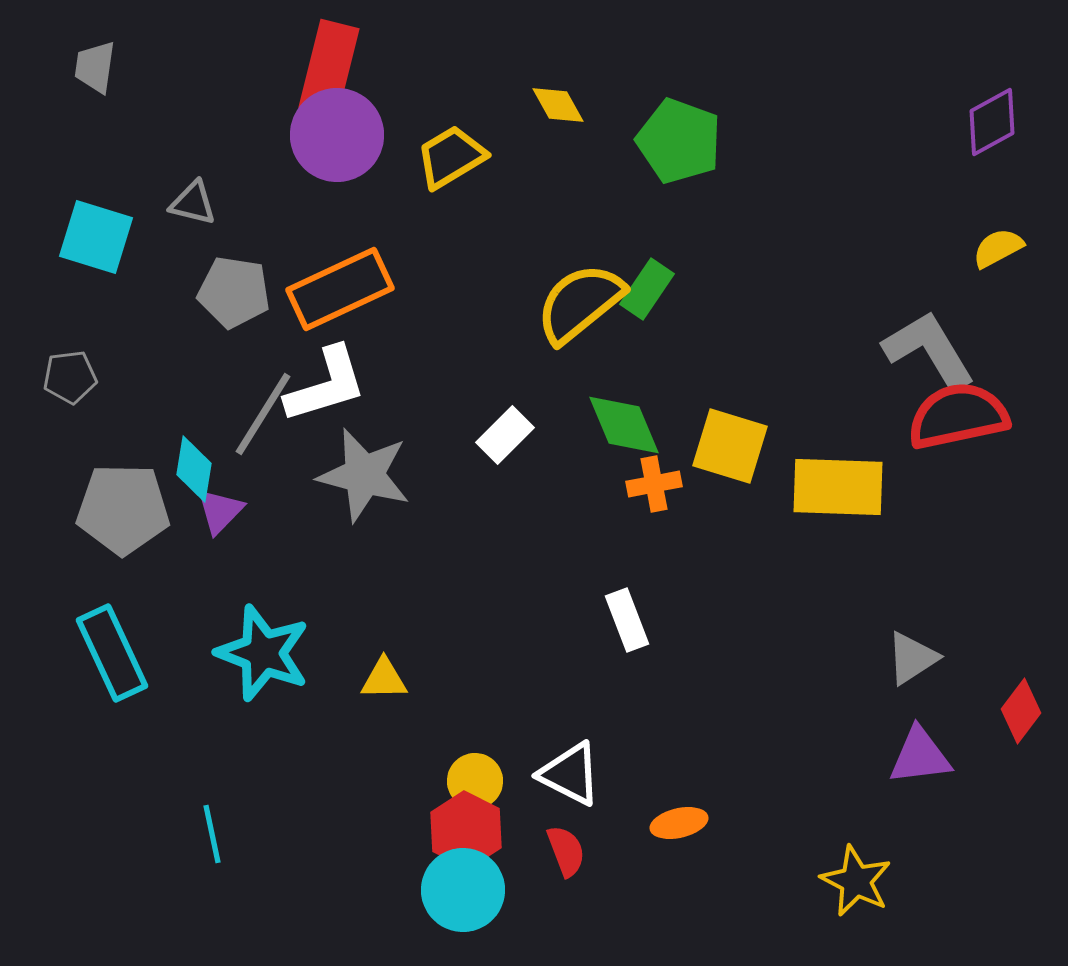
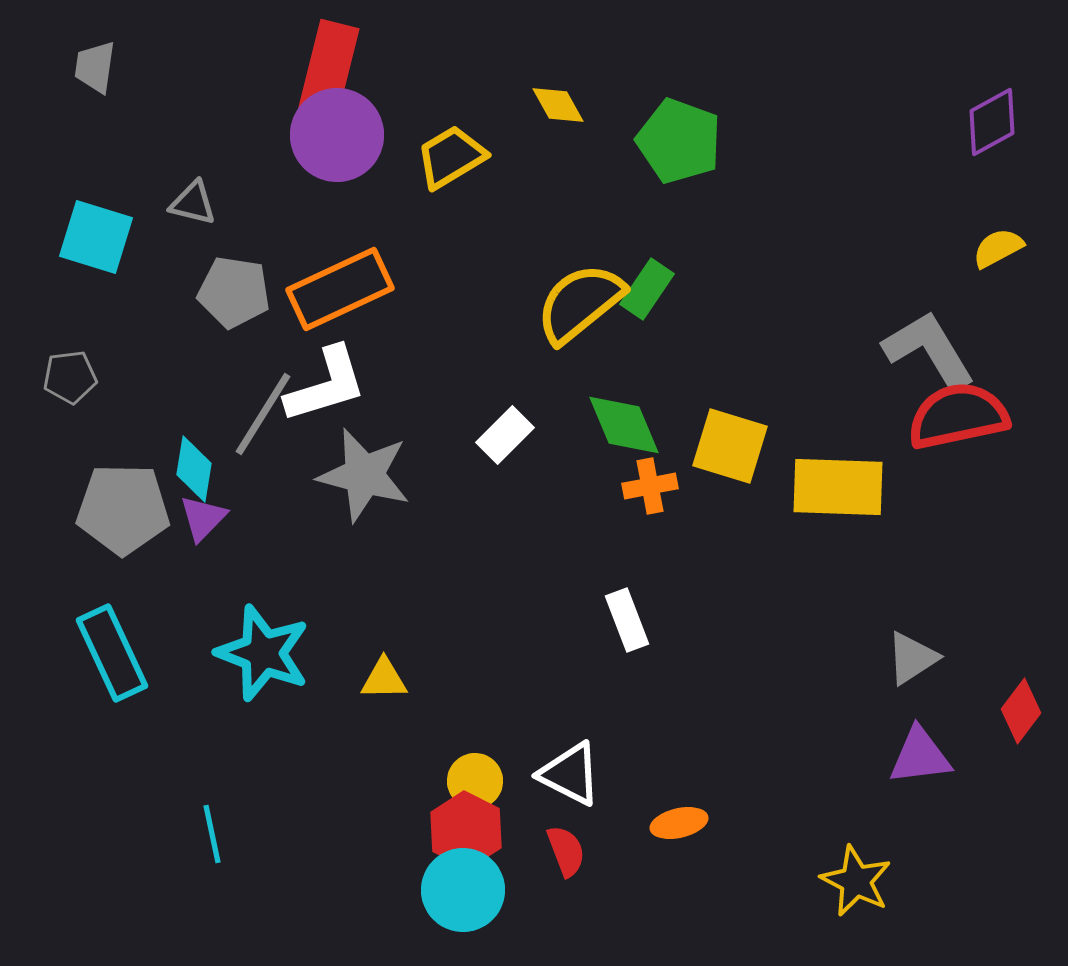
orange cross at (654, 484): moved 4 px left, 2 px down
purple triangle at (220, 511): moved 17 px left, 7 px down
